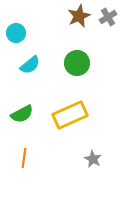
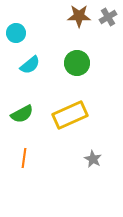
brown star: rotated 25 degrees clockwise
